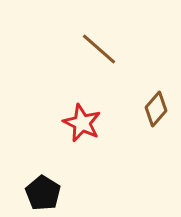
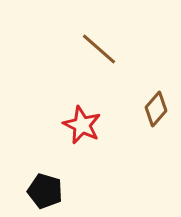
red star: moved 2 px down
black pentagon: moved 2 px right, 2 px up; rotated 16 degrees counterclockwise
